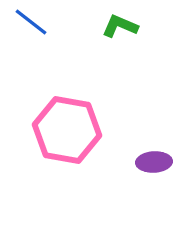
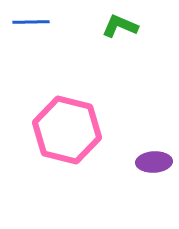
blue line: rotated 39 degrees counterclockwise
pink hexagon: rotated 4 degrees clockwise
